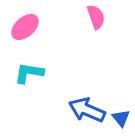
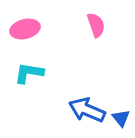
pink semicircle: moved 8 px down
pink ellipse: moved 2 px down; rotated 28 degrees clockwise
